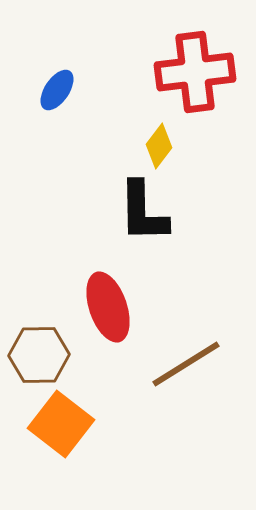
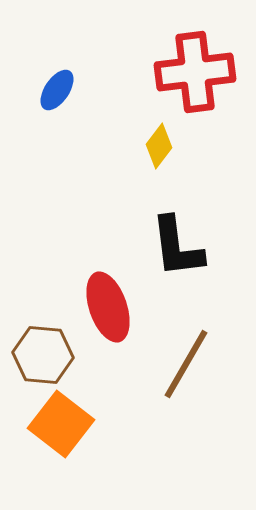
black L-shape: moved 34 px right, 35 px down; rotated 6 degrees counterclockwise
brown hexagon: moved 4 px right; rotated 6 degrees clockwise
brown line: rotated 28 degrees counterclockwise
